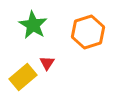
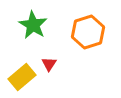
red triangle: moved 2 px right, 1 px down
yellow rectangle: moved 1 px left
